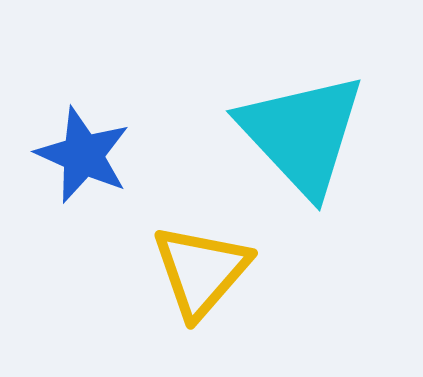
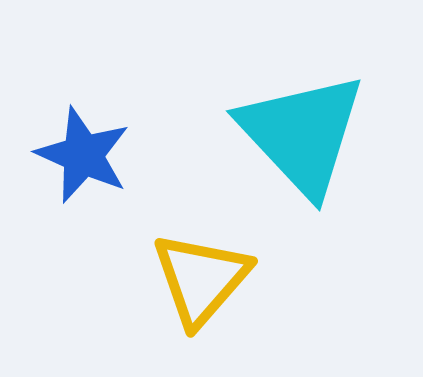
yellow triangle: moved 8 px down
